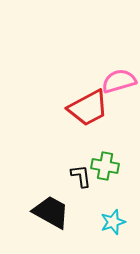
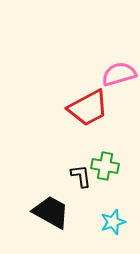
pink semicircle: moved 7 px up
